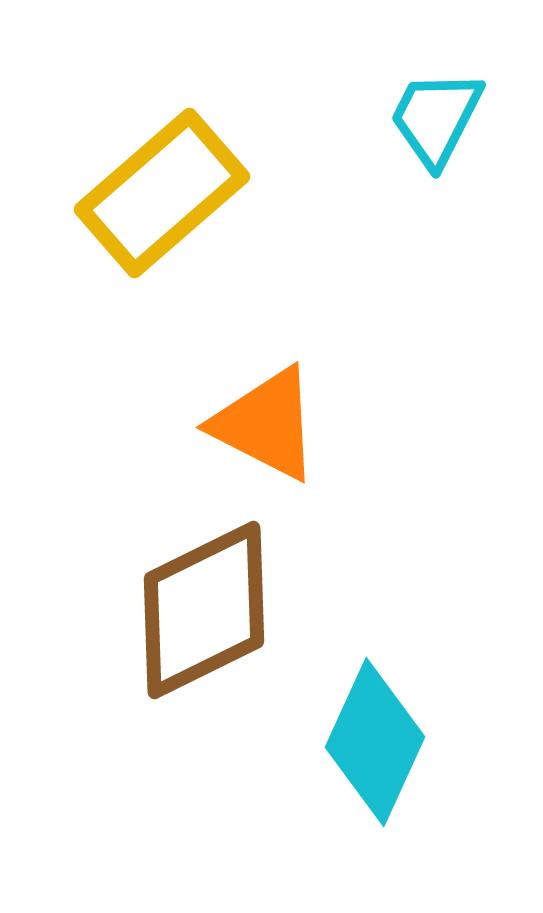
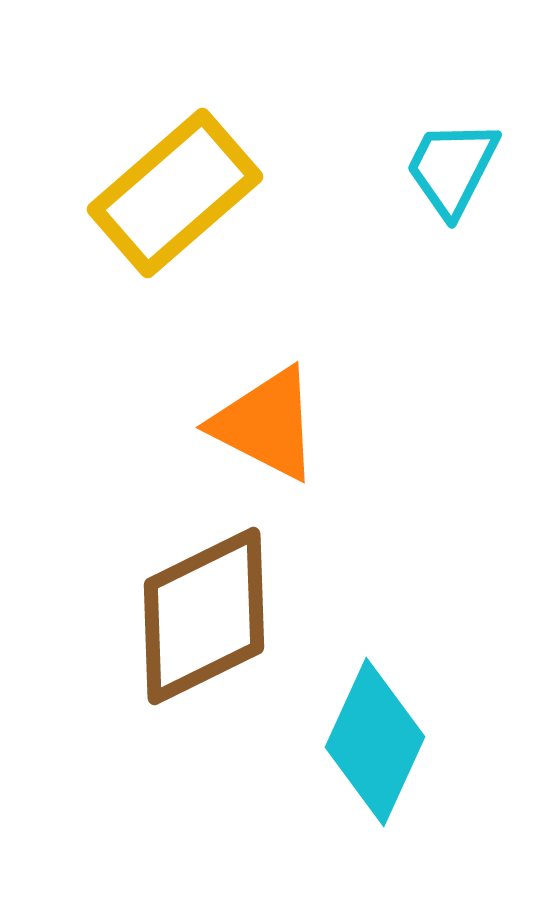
cyan trapezoid: moved 16 px right, 50 px down
yellow rectangle: moved 13 px right
brown diamond: moved 6 px down
